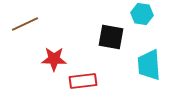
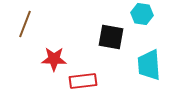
brown line: rotated 44 degrees counterclockwise
